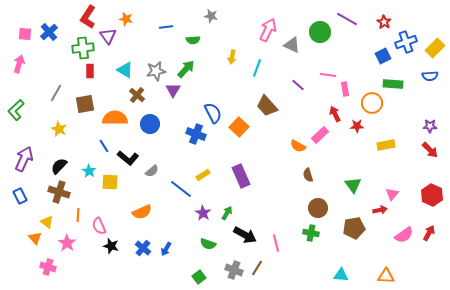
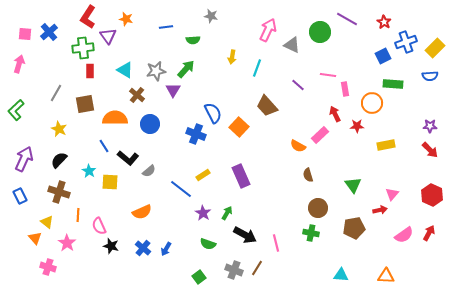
black semicircle at (59, 166): moved 6 px up
gray semicircle at (152, 171): moved 3 px left
